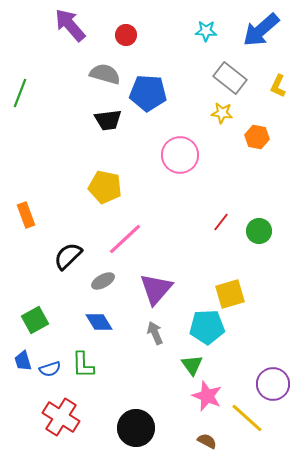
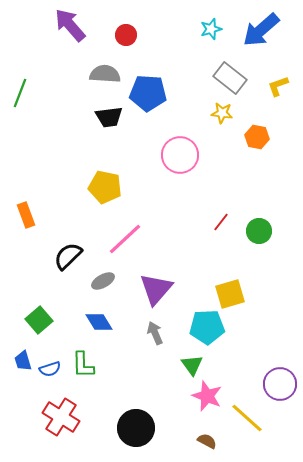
cyan star: moved 5 px right, 2 px up; rotated 20 degrees counterclockwise
gray semicircle: rotated 12 degrees counterclockwise
yellow L-shape: rotated 45 degrees clockwise
black trapezoid: moved 1 px right, 3 px up
green square: moved 4 px right; rotated 12 degrees counterclockwise
purple circle: moved 7 px right
